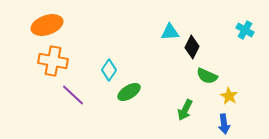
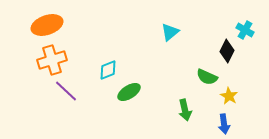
cyan triangle: rotated 36 degrees counterclockwise
black diamond: moved 35 px right, 4 px down
orange cross: moved 1 px left, 1 px up; rotated 28 degrees counterclockwise
cyan diamond: moved 1 px left; rotated 35 degrees clockwise
green semicircle: moved 1 px down
purple line: moved 7 px left, 4 px up
green arrow: rotated 40 degrees counterclockwise
